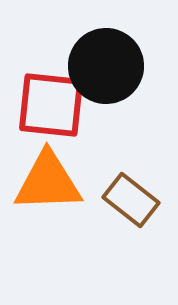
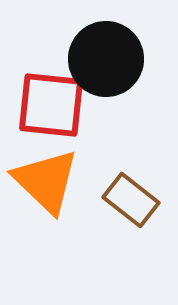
black circle: moved 7 px up
orange triangle: moved 2 px left, 1 px up; rotated 46 degrees clockwise
